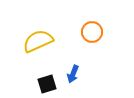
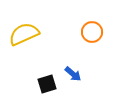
yellow semicircle: moved 14 px left, 7 px up
blue arrow: rotated 72 degrees counterclockwise
